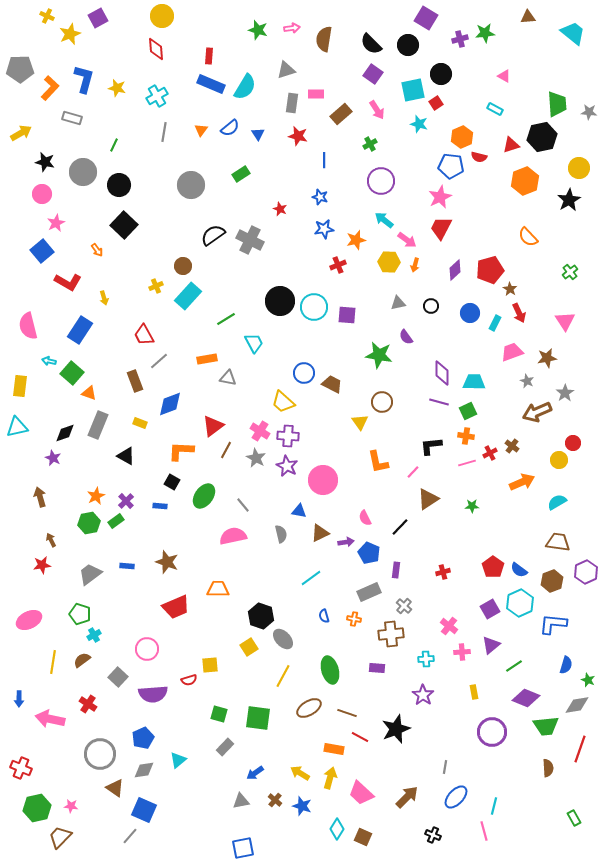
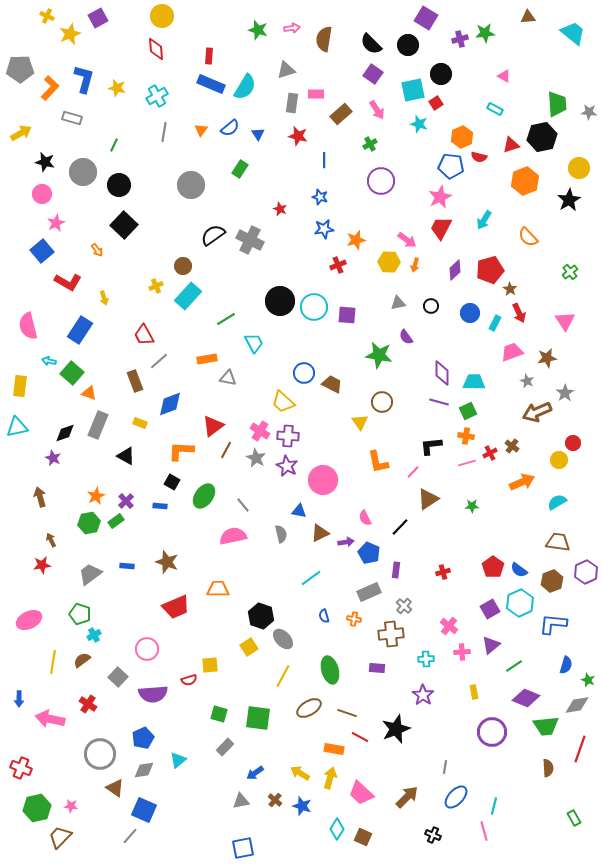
green rectangle at (241, 174): moved 1 px left, 5 px up; rotated 24 degrees counterclockwise
cyan arrow at (384, 220): moved 100 px right; rotated 96 degrees counterclockwise
